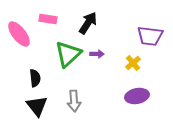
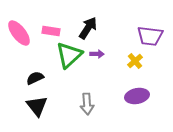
pink rectangle: moved 3 px right, 12 px down
black arrow: moved 5 px down
pink ellipse: moved 1 px up
green triangle: moved 1 px right, 1 px down
yellow cross: moved 2 px right, 2 px up
black semicircle: rotated 108 degrees counterclockwise
gray arrow: moved 13 px right, 3 px down
